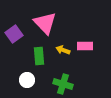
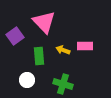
pink triangle: moved 1 px left, 1 px up
purple square: moved 1 px right, 2 px down
